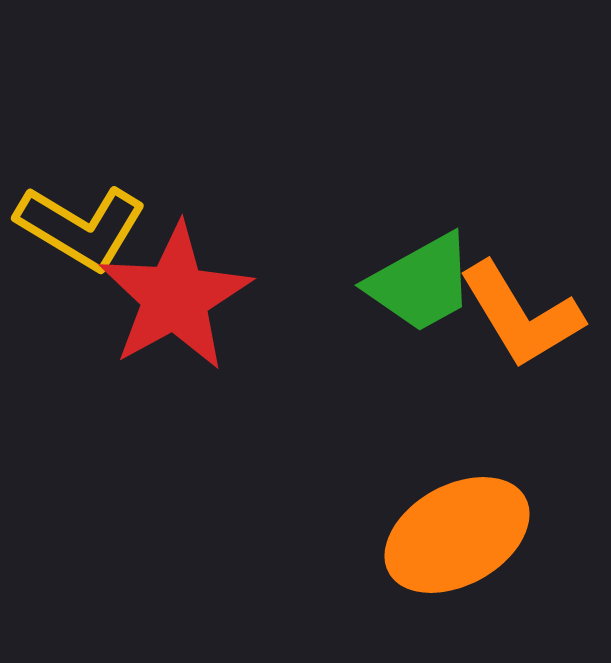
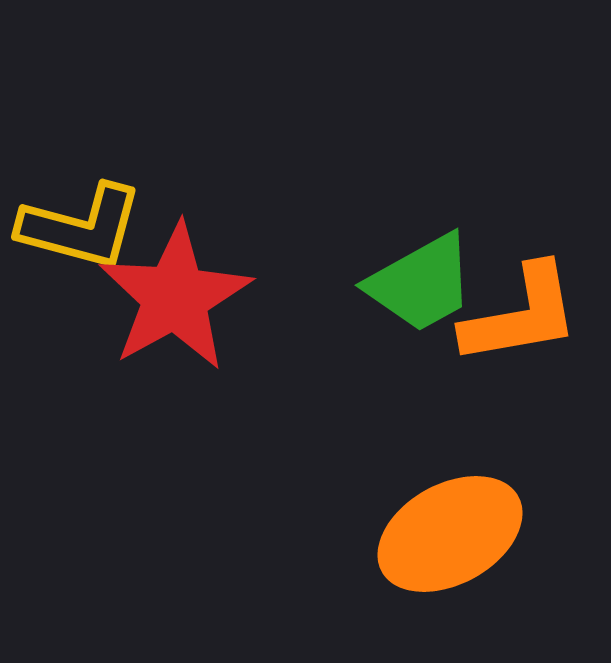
yellow L-shape: rotated 16 degrees counterclockwise
orange L-shape: rotated 69 degrees counterclockwise
orange ellipse: moved 7 px left, 1 px up
